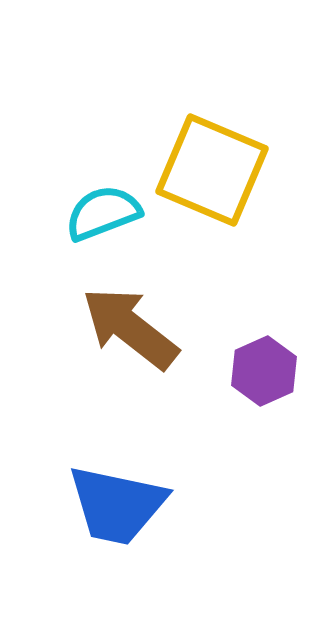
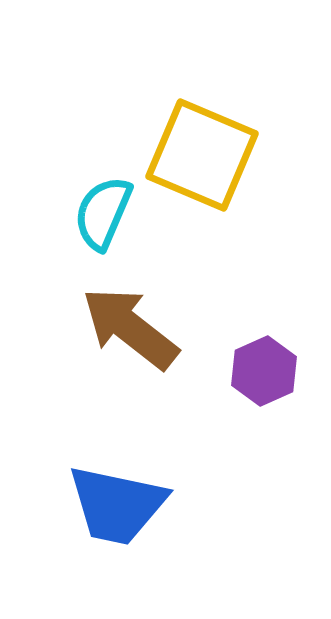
yellow square: moved 10 px left, 15 px up
cyan semicircle: rotated 46 degrees counterclockwise
